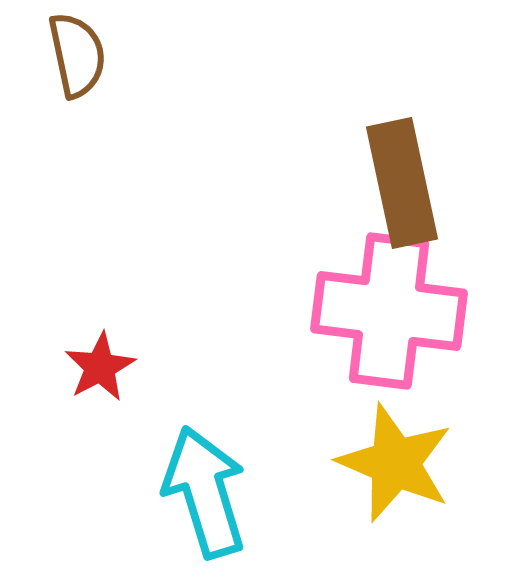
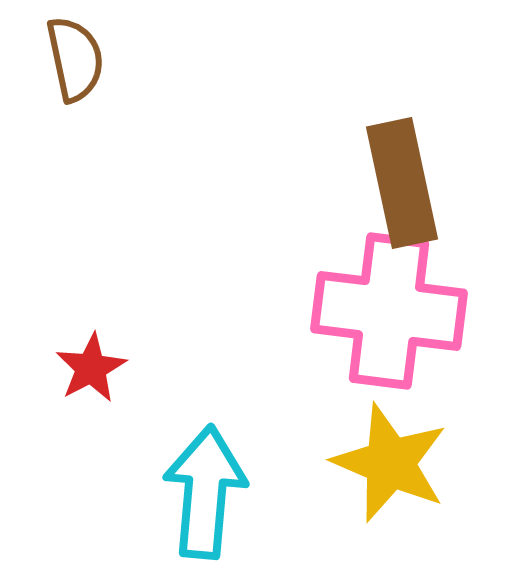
brown semicircle: moved 2 px left, 4 px down
red star: moved 9 px left, 1 px down
yellow star: moved 5 px left
cyan arrow: rotated 22 degrees clockwise
